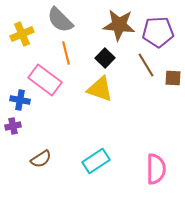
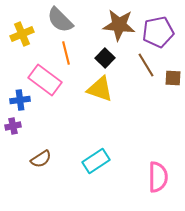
purple pentagon: rotated 8 degrees counterclockwise
blue cross: rotated 18 degrees counterclockwise
pink semicircle: moved 2 px right, 8 px down
